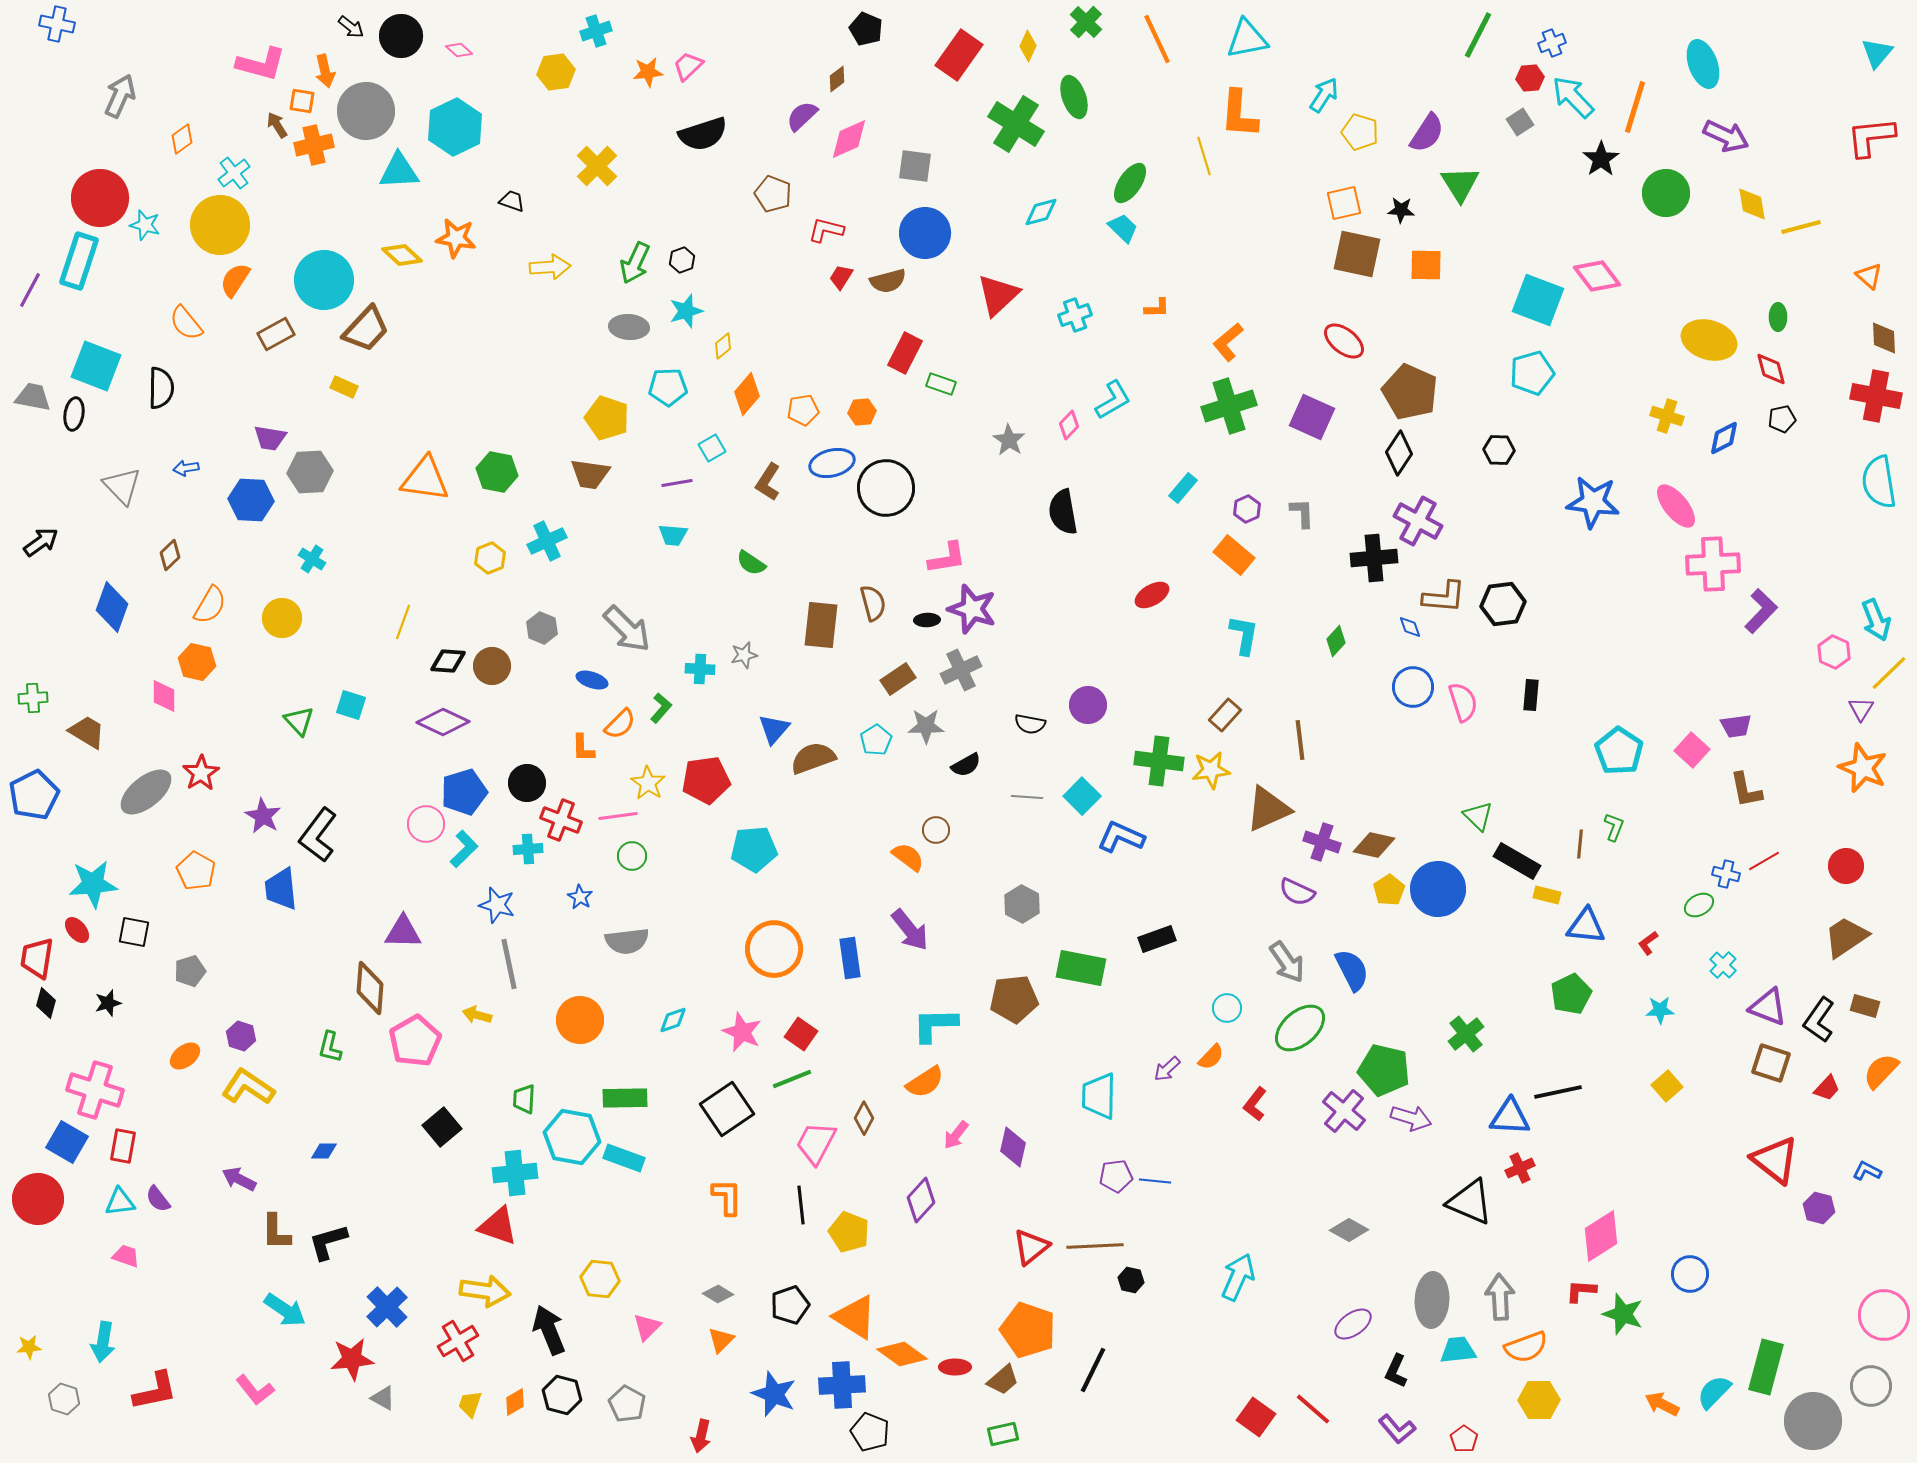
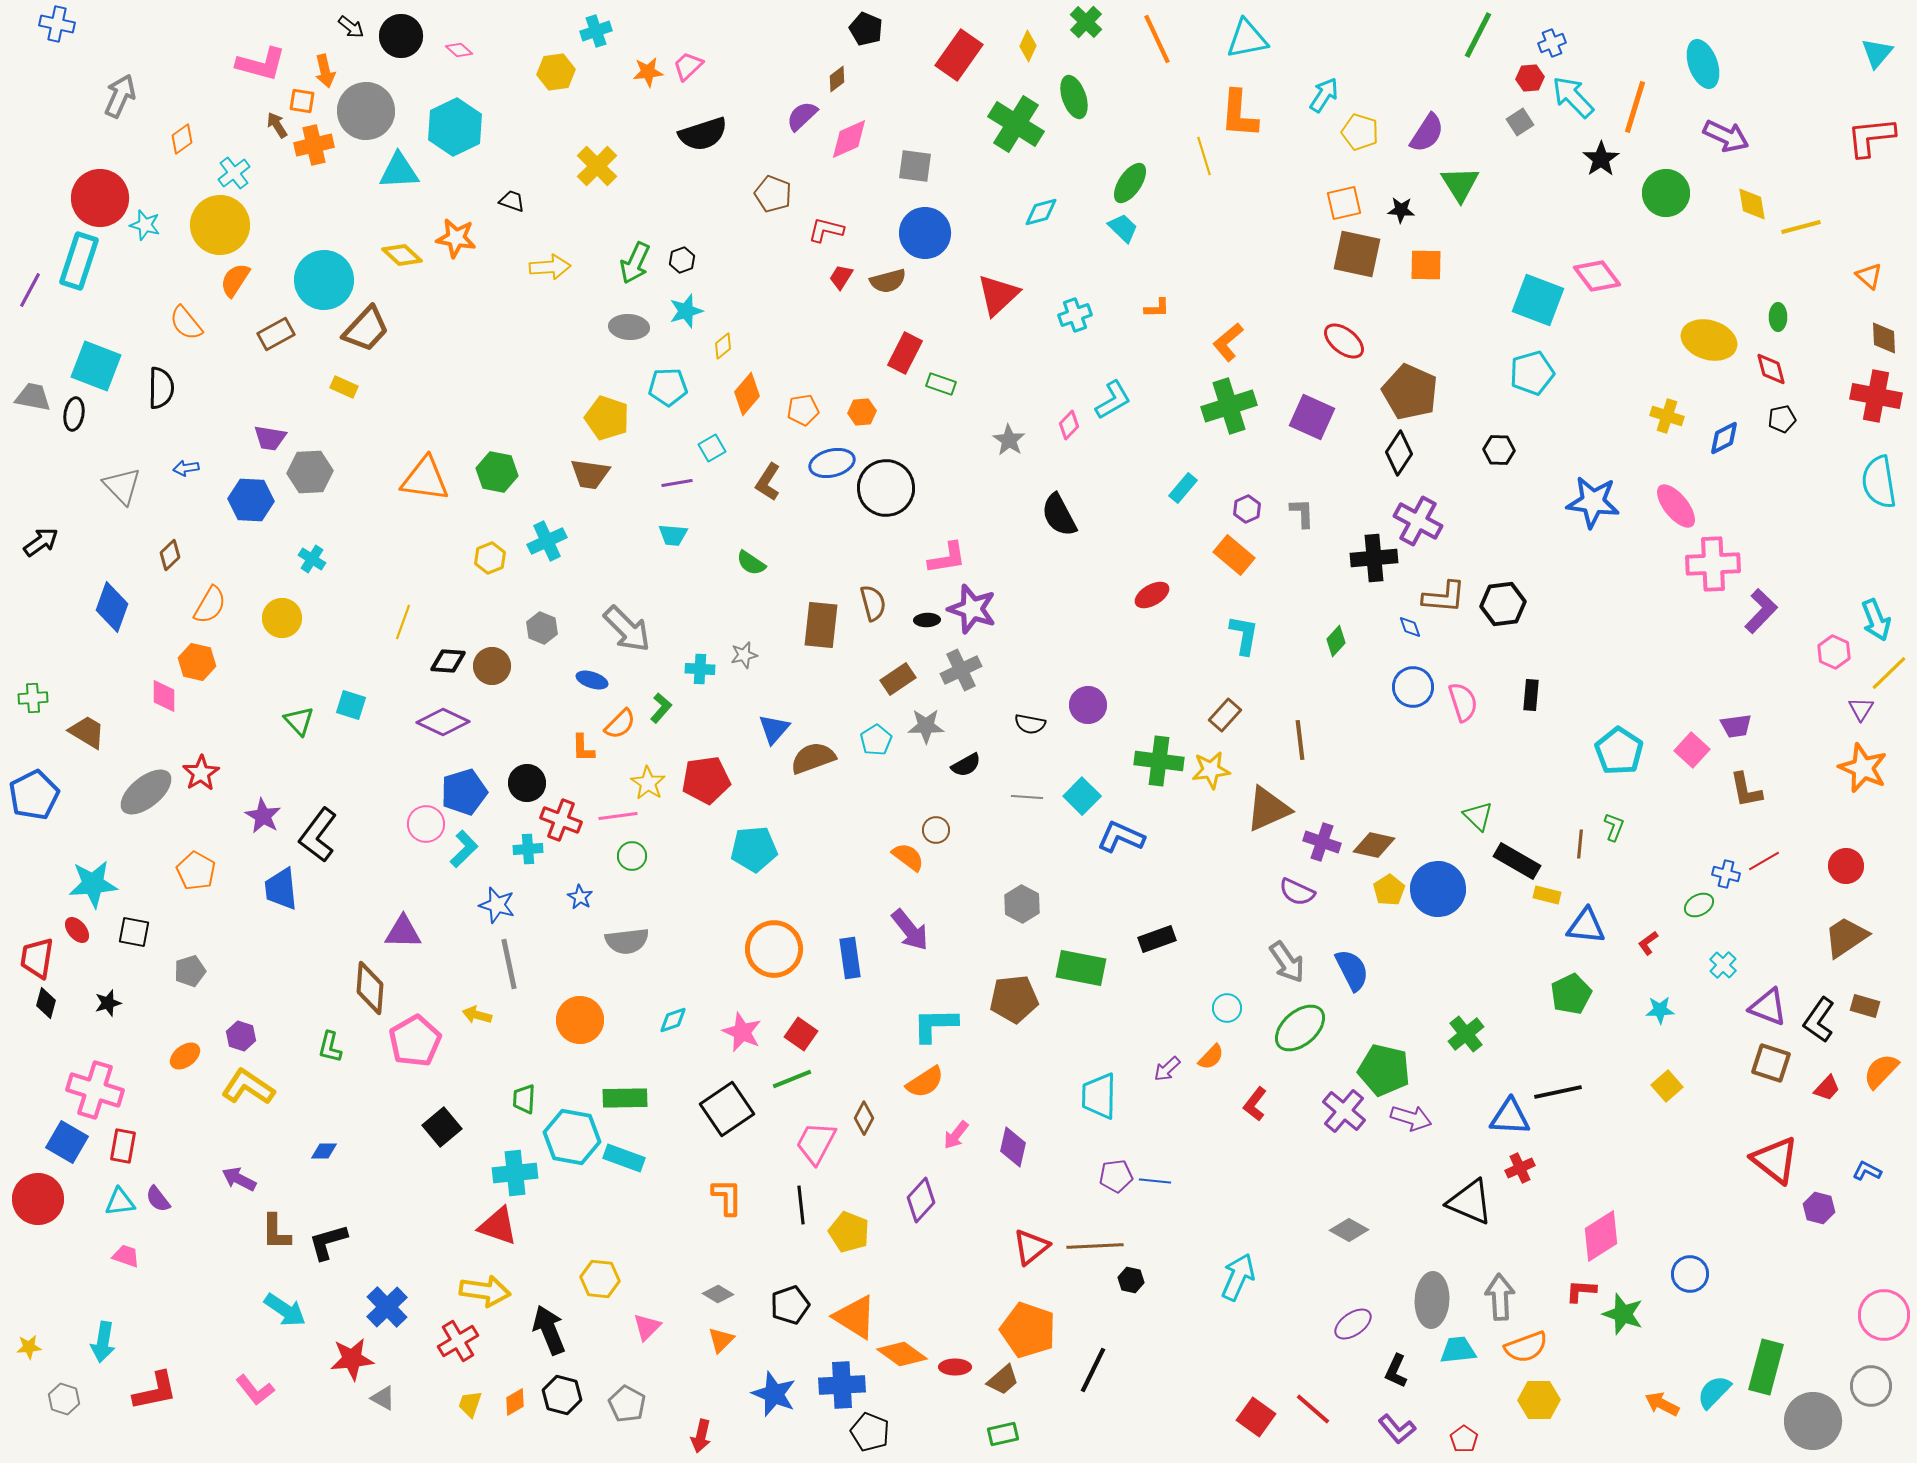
black semicircle at (1063, 512): moved 4 px left, 3 px down; rotated 18 degrees counterclockwise
